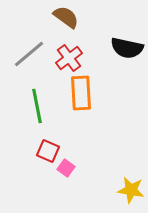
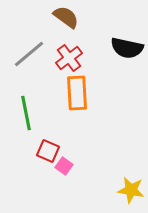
orange rectangle: moved 4 px left
green line: moved 11 px left, 7 px down
pink square: moved 2 px left, 2 px up
